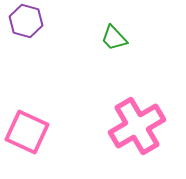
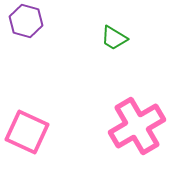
green trapezoid: rotated 16 degrees counterclockwise
